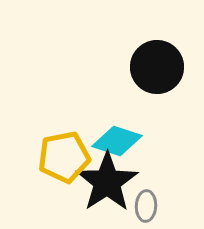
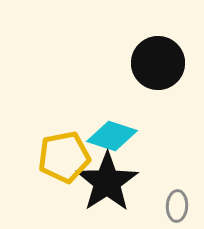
black circle: moved 1 px right, 4 px up
cyan diamond: moved 5 px left, 5 px up
gray ellipse: moved 31 px right
